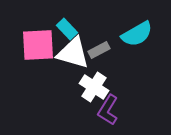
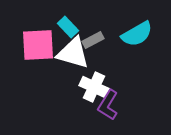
cyan rectangle: moved 1 px right, 2 px up
gray rectangle: moved 6 px left, 10 px up
white cross: rotated 8 degrees counterclockwise
purple L-shape: moved 5 px up
